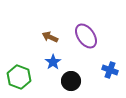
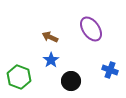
purple ellipse: moved 5 px right, 7 px up
blue star: moved 2 px left, 2 px up
